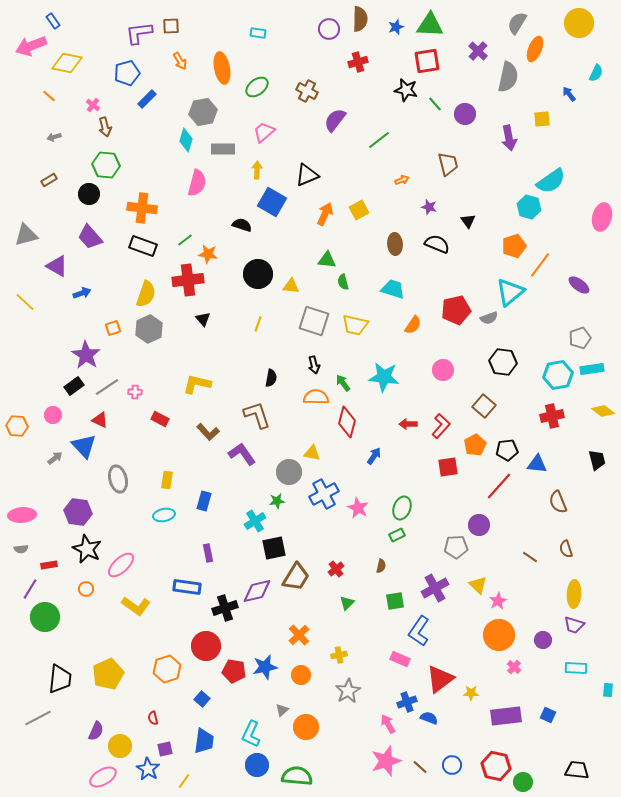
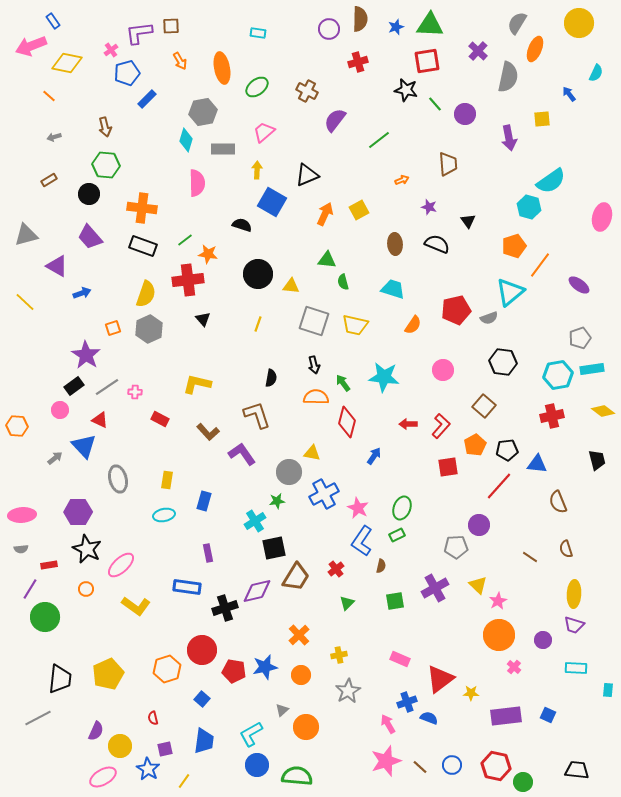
pink cross at (93, 105): moved 18 px right, 55 px up; rotated 16 degrees clockwise
brown trapezoid at (448, 164): rotated 10 degrees clockwise
pink semicircle at (197, 183): rotated 16 degrees counterclockwise
pink circle at (53, 415): moved 7 px right, 5 px up
purple hexagon at (78, 512): rotated 8 degrees counterclockwise
blue L-shape at (419, 631): moved 57 px left, 90 px up
red circle at (206, 646): moved 4 px left, 4 px down
cyan L-shape at (251, 734): rotated 36 degrees clockwise
